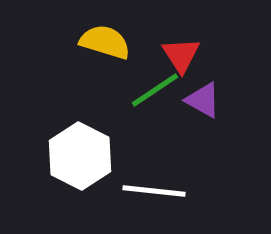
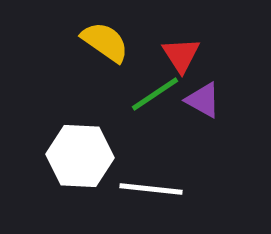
yellow semicircle: rotated 18 degrees clockwise
green line: moved 4 px down
white hexagon: rotated 24 degrees counterclockwise
white line: moved 3 px left, 2 px up
